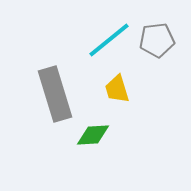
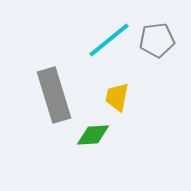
yellow trapezoid: moved 8 px down; rotated 28 degrees clockwise
gray rectangle: moved 1 px left, 1 px down
